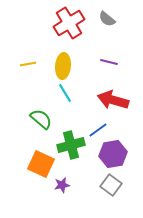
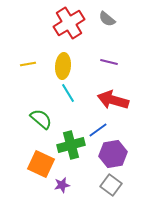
cyan line: moved 3 px right
